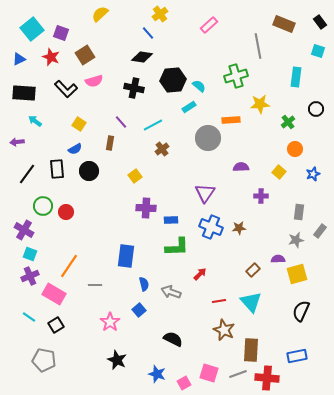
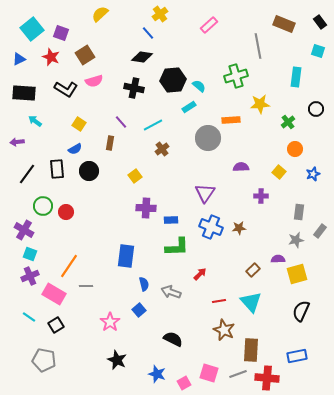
black L-shape at (66, 89): rotated 15 degrees counterclockwise
gray line at (95, 285): moved 9 px left, 1 px down
